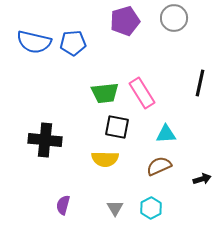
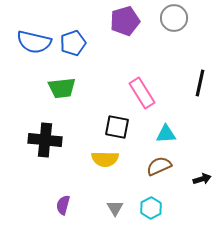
blue pentagon: rotated 15 degrees counterclockwise
green trapezoid: moved 43 px left, 5 px up
